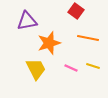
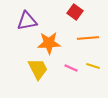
red square: moved 1 px left, 1 px down
orange line: rotated 15 degrees counterclockwise
orange star: rotated 15 degrees clockwise
yellow trapezoid: moved 2 px right
